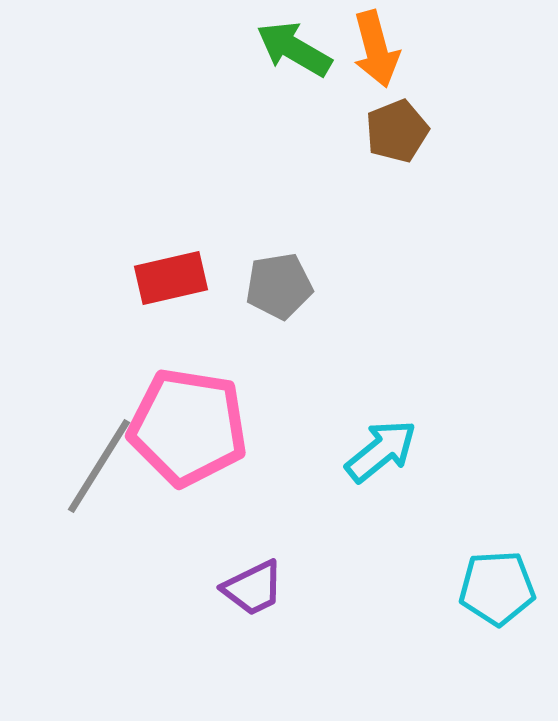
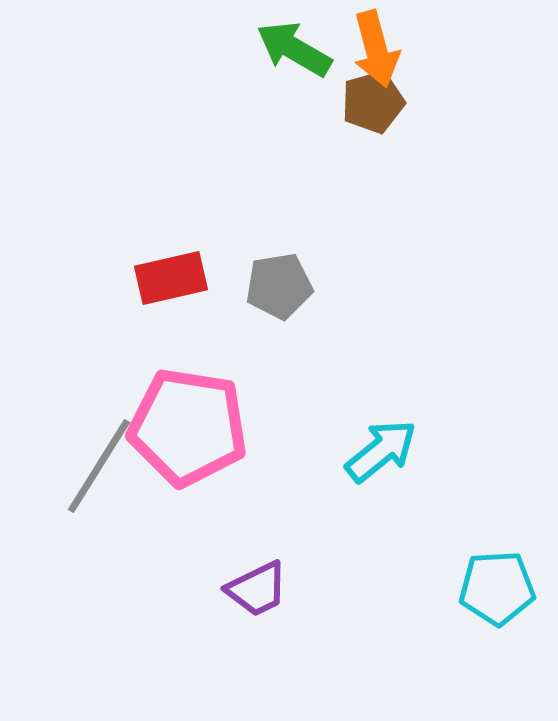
brown pentagon: moved 24 px left, 29 px up; rotated 6 degrees clockwise
purple trapezoid: moved 4 px right, 1 px down
